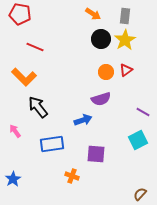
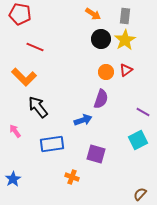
purple semicircle: rotated 54 degrees counterclockwise
purple square: rotated 12 degrees clockwise
orange cross: moved 1 px down
